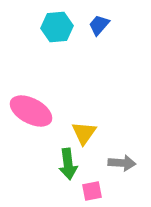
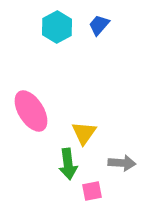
cyan hexagon: rotated 24 degrees counterclockwise
pink ellipse: rotated 30 degrees clockwise
